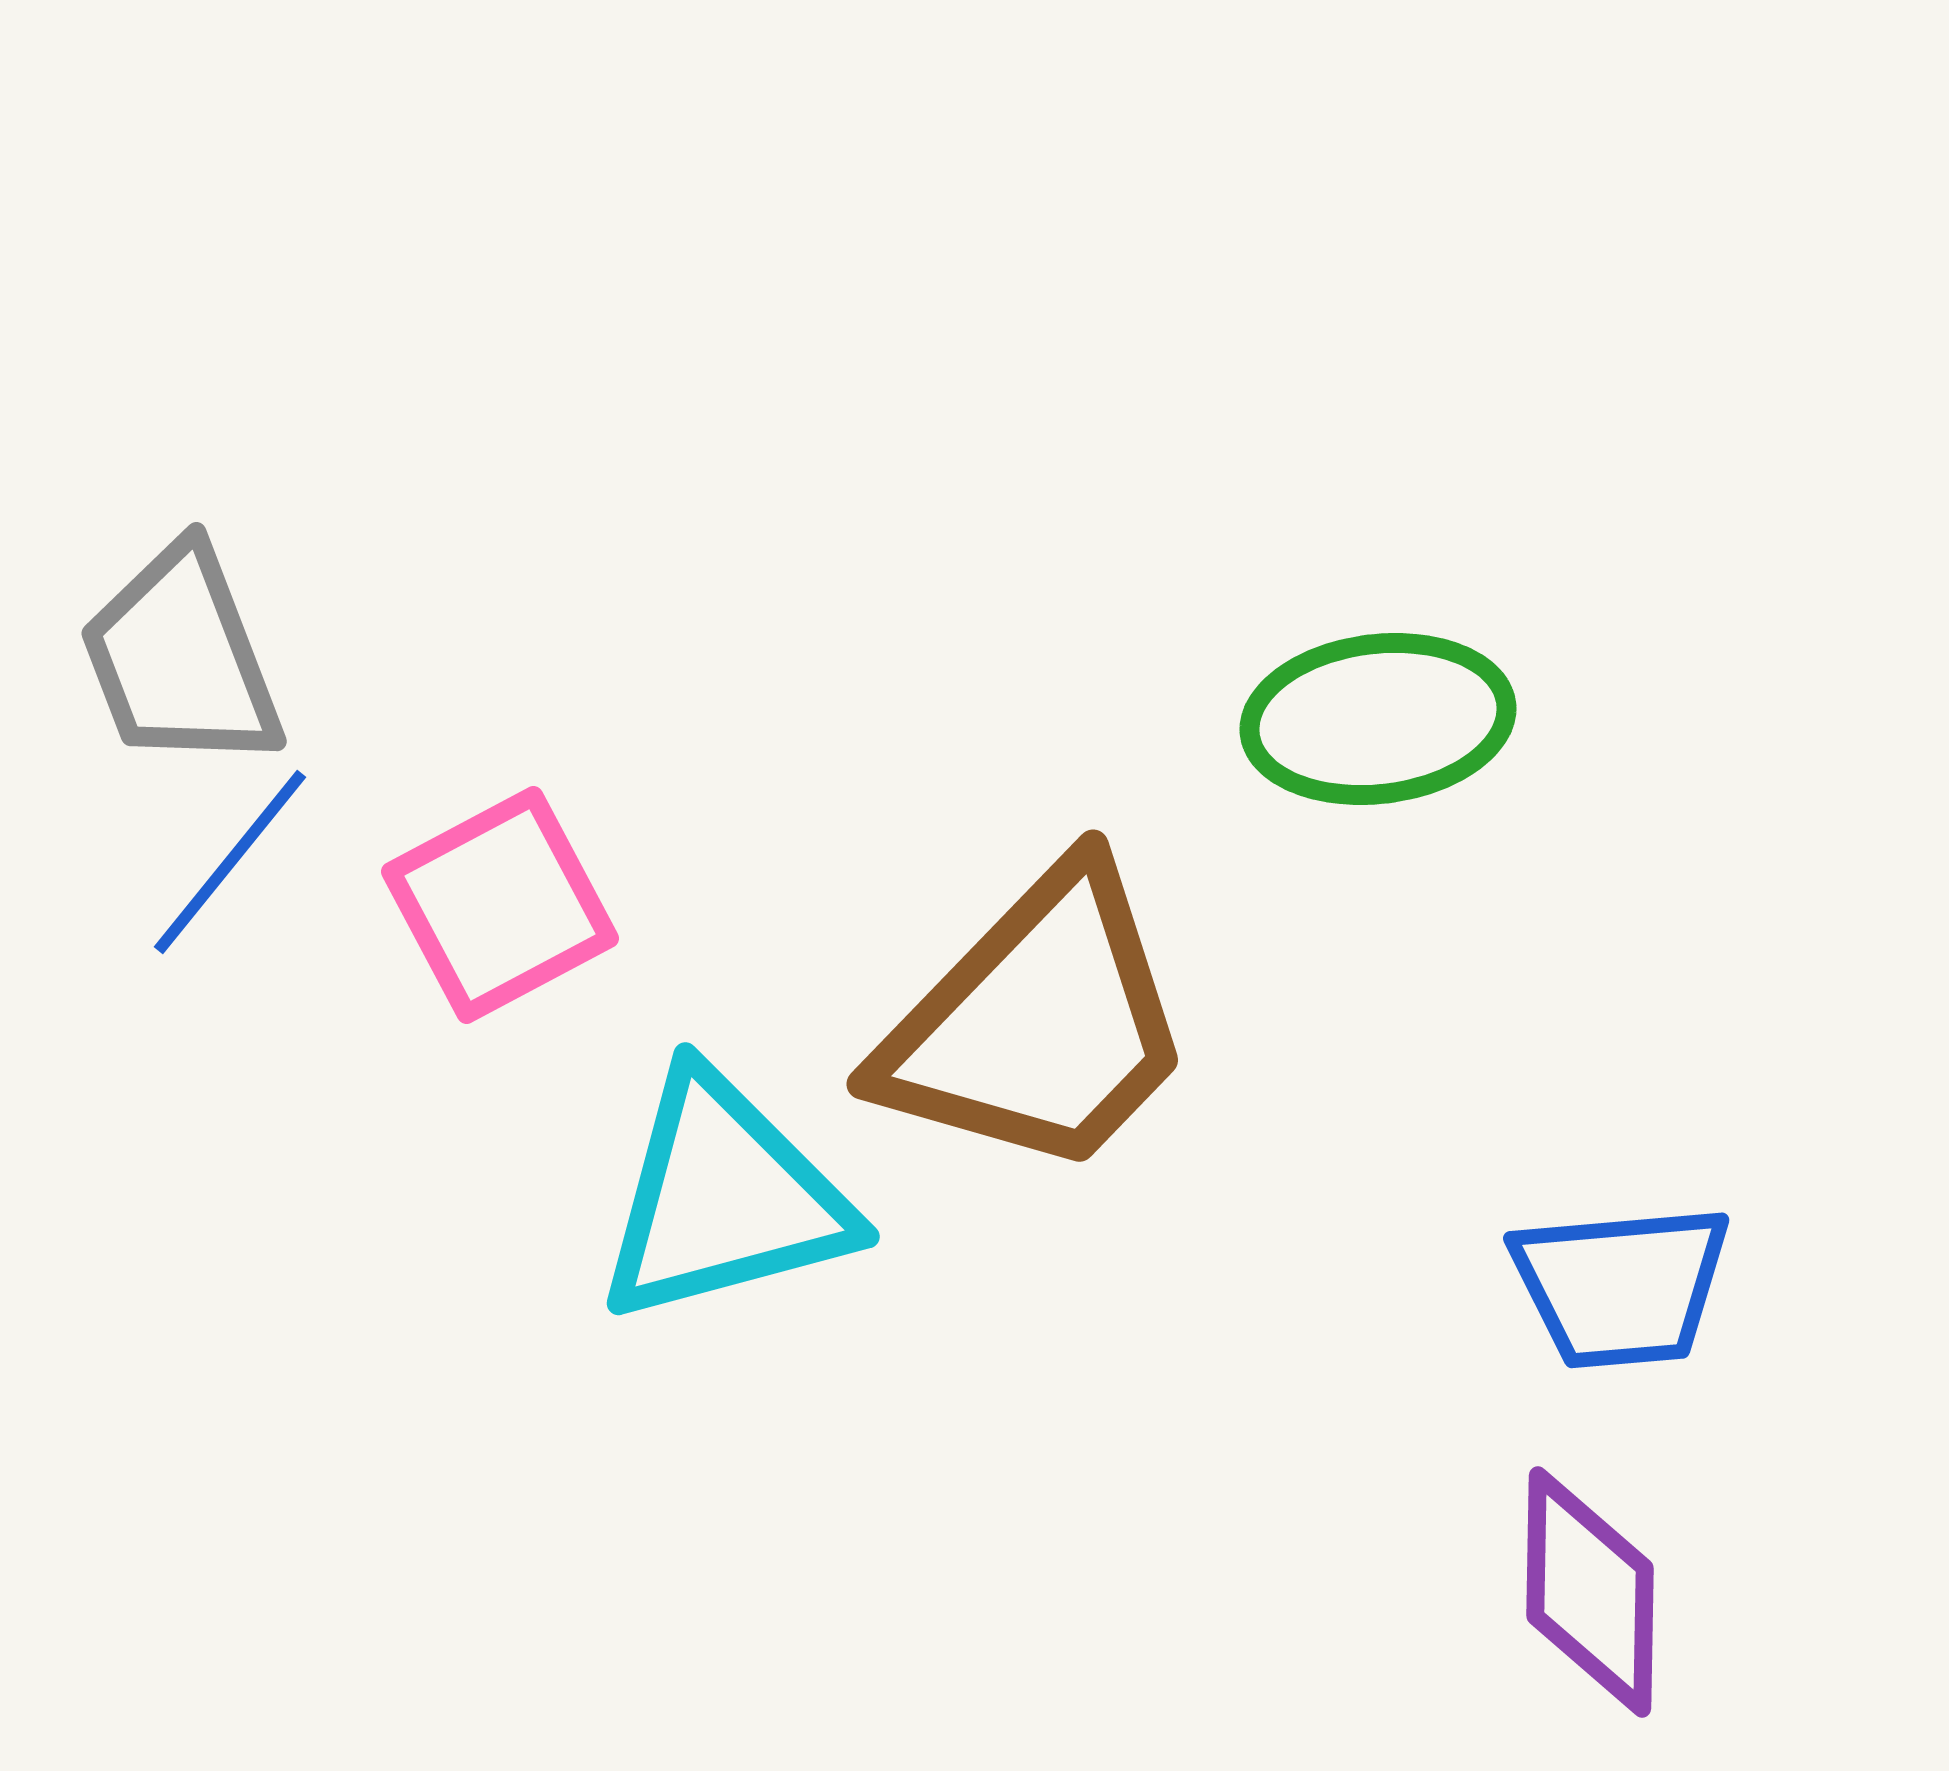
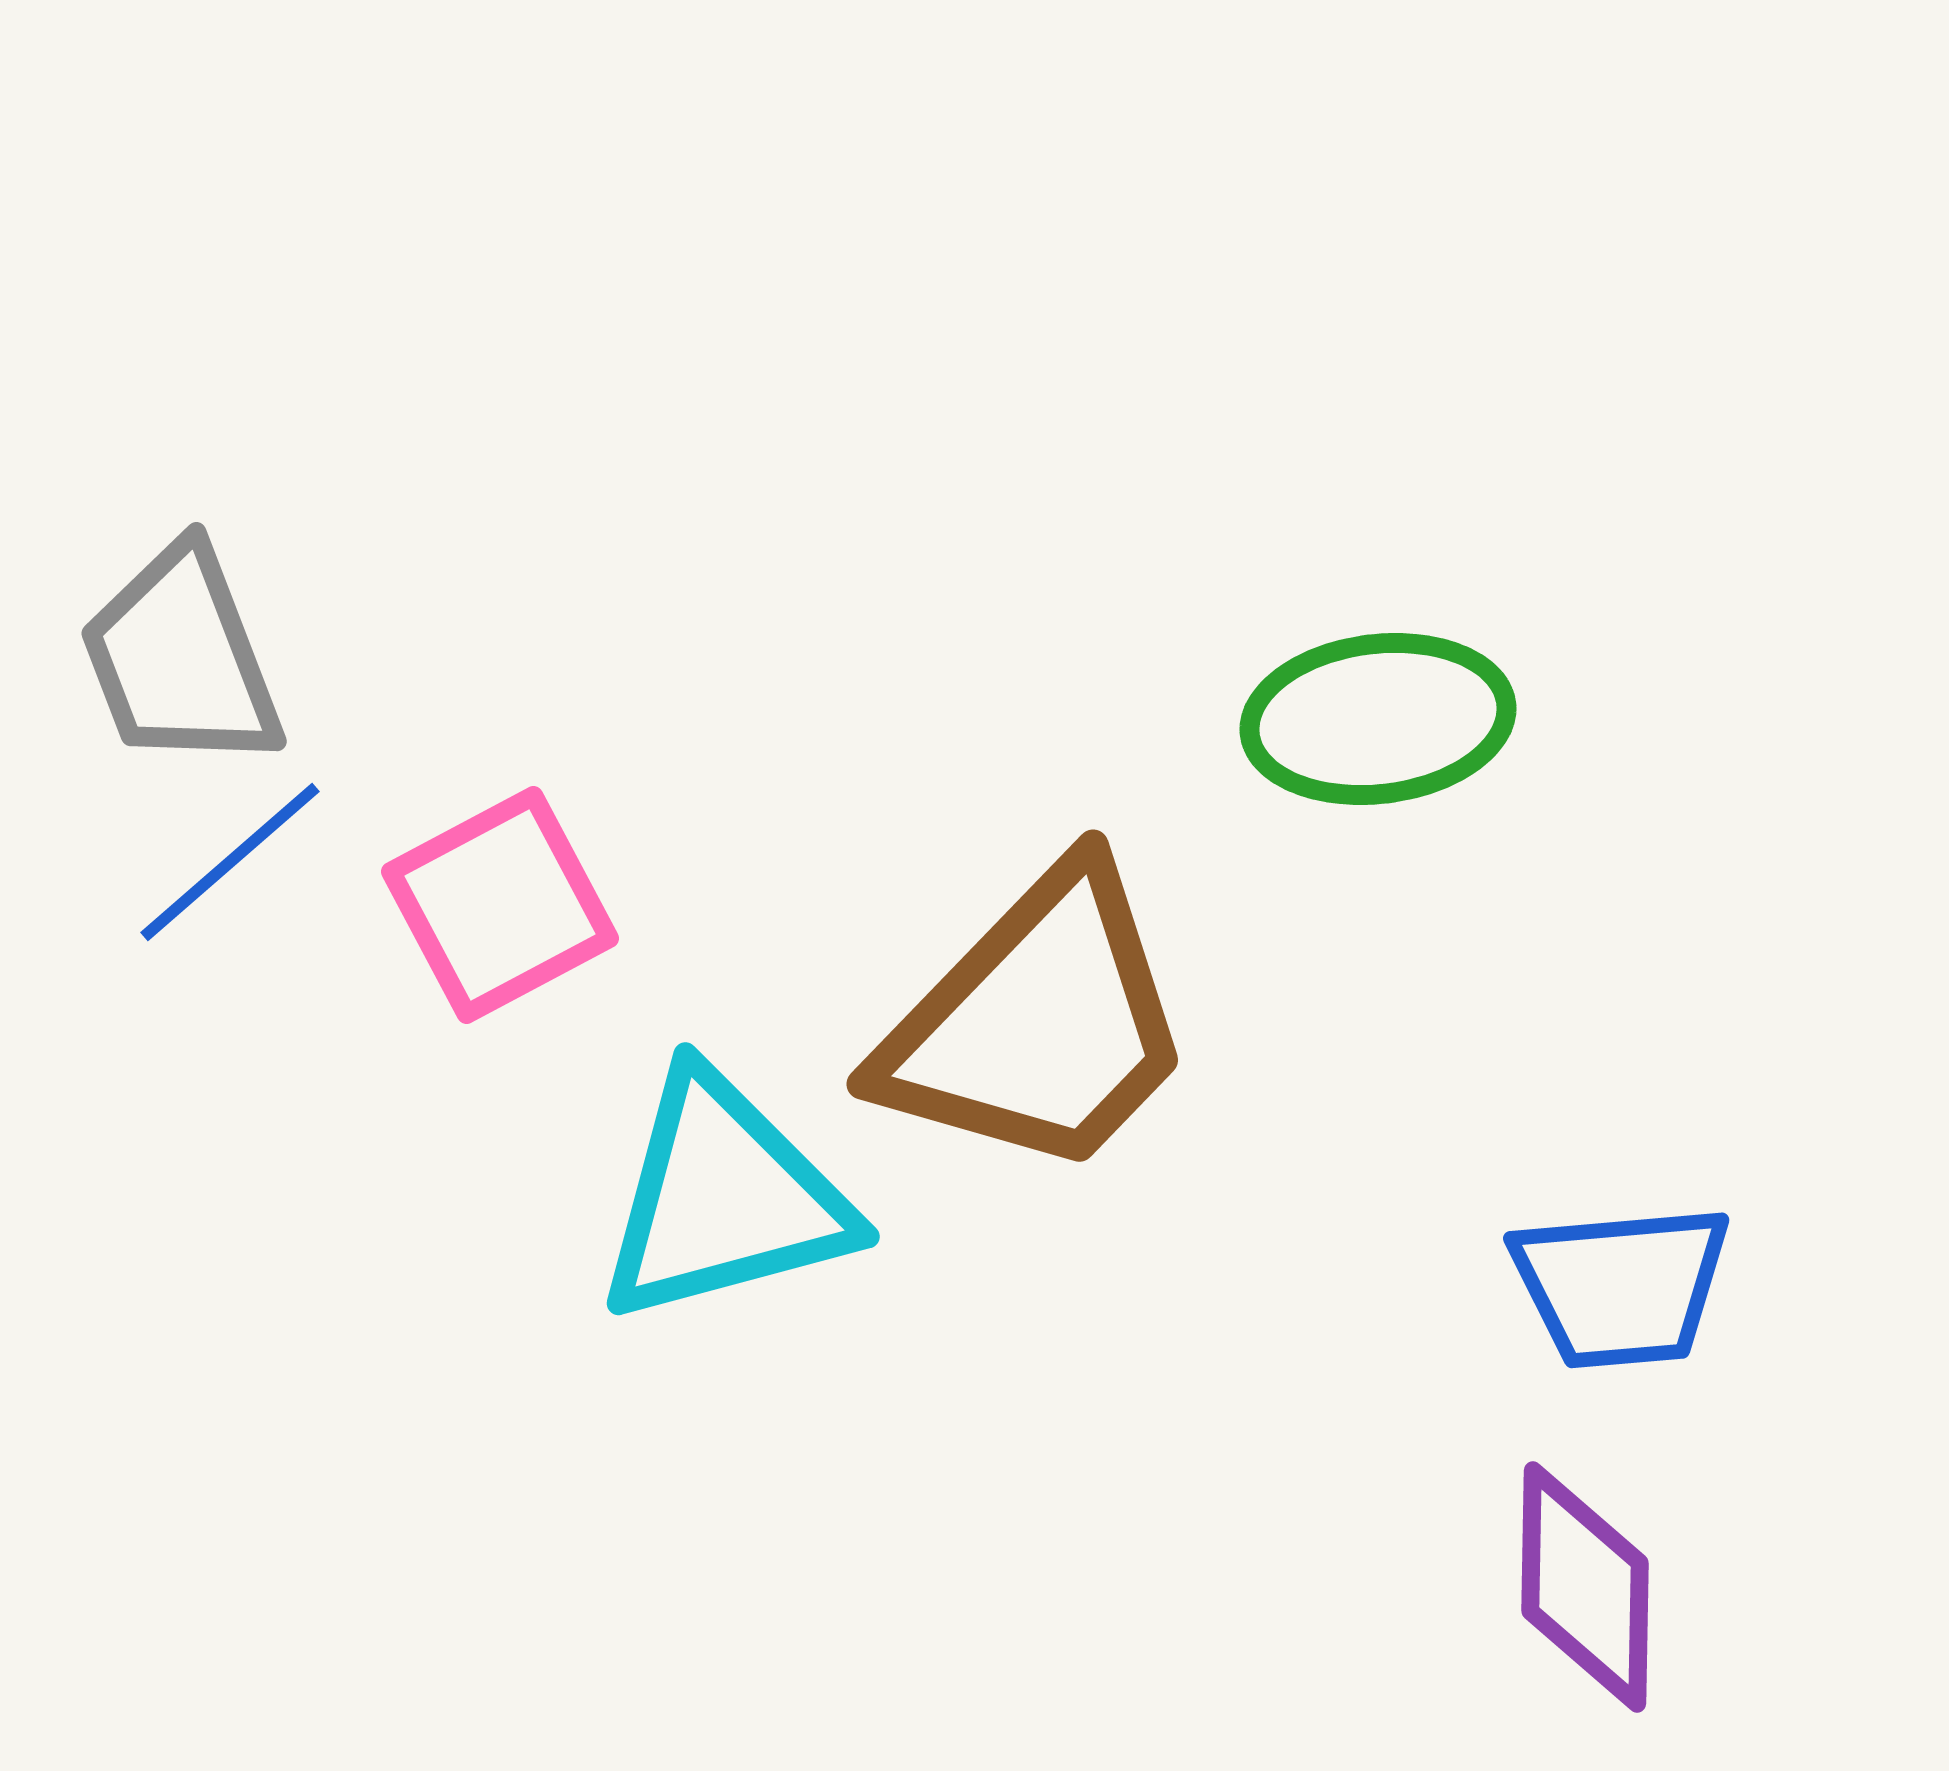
blue line: rotated 10 degrees clockwise
purple diamond: moved 5 px left, 5 px up
